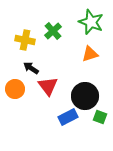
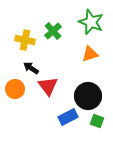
black circle: moved 3 px right
green square: moved 3 px left, 4 px down
